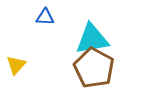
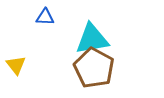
yellow triangle: rotated 20 degrees counterclockwise
